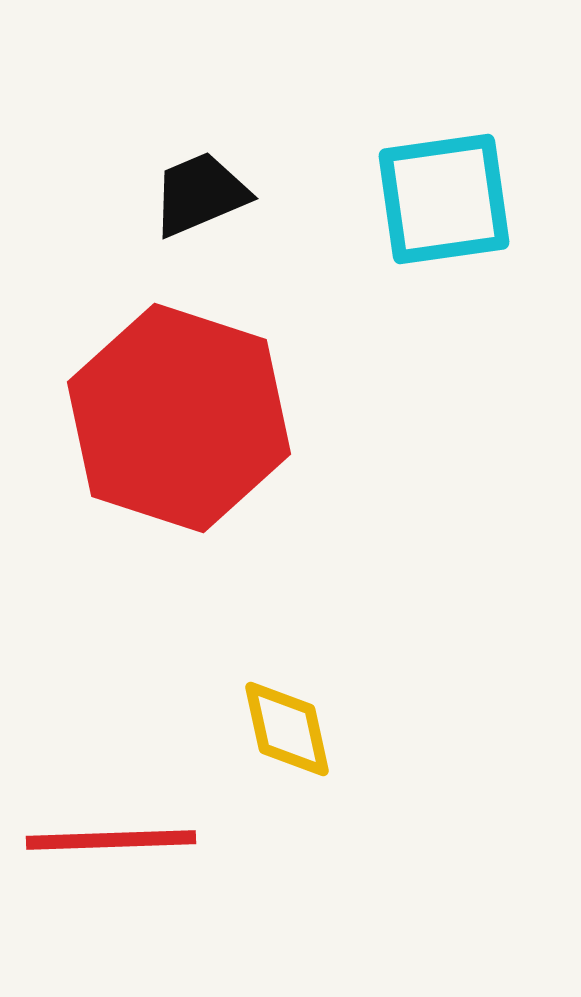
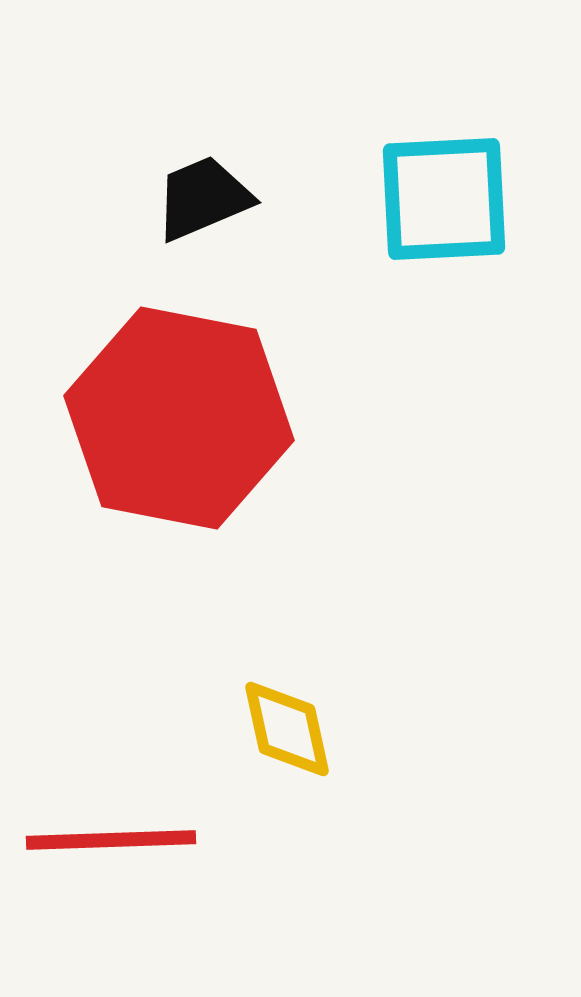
black trapezoid: moved 3 px right, 4 px down
cyan square: rotated 5 degrees clockwise
red hexagon: rotated 7 degrees counterclockwise
